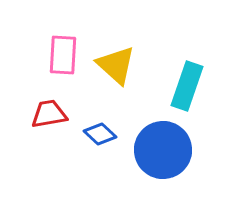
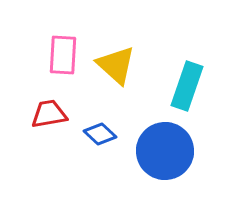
blue circle: moved 2 px right, 1 px down
